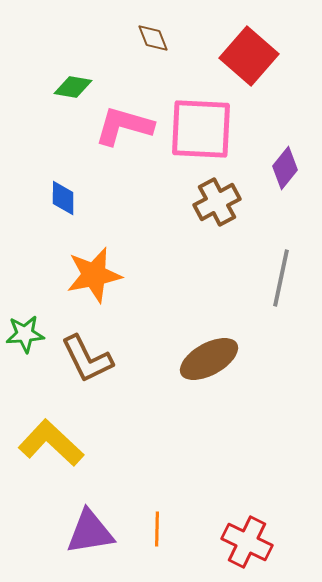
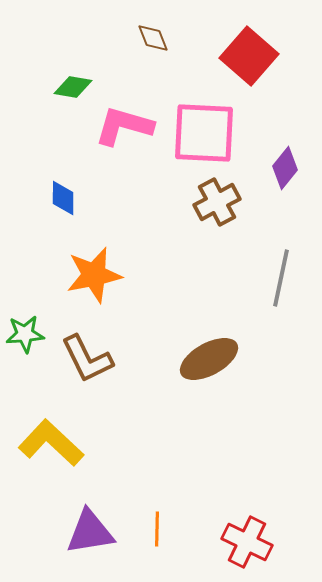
pink square: moved 3 px right, 4 px down
